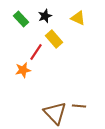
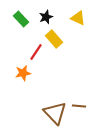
black star: moved 1 px right, 1 px down
orange star: moved 3 px down
